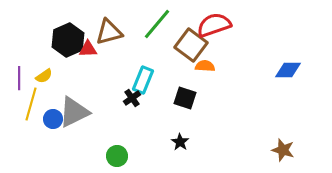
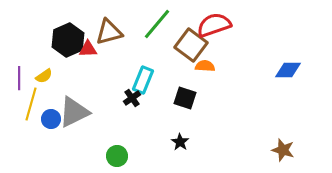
blue circle: moved 2 px left
